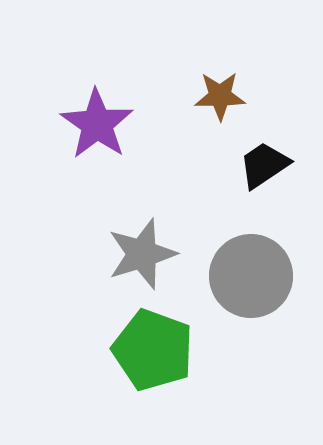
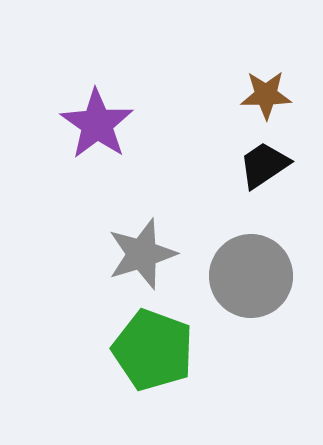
brown star: moved 46 px right, 1 px up
